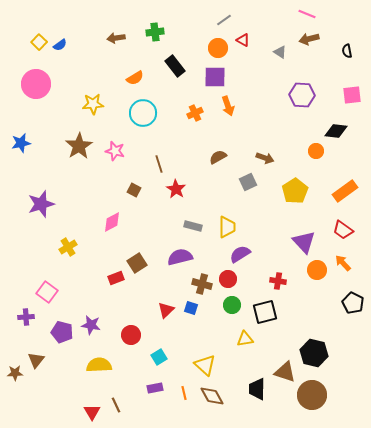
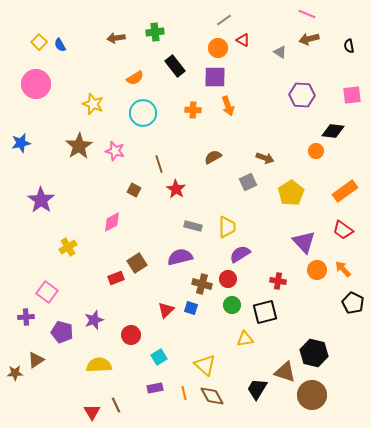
blue semicircle at (60, 45): rotated 96 degrees clockwise
black semicircle at (347, 51): moved 2 px right, 5 px up
yellow star at (93, 104): rotated 25 degrees clockwise
orange cross at (195, 113): moved 2 px left, 3 px up; rotated 28 degrees clockwise
black diamond at (336, 131): moved 3 px left
brown semicircle at (218, 157): moved 5 px left
yellow pentagon at (295, 191): moved 4 px left, 2 px down
purple star at (41, 204): moved 4 px up; rotated 20 degrees counterclockwise
orange arrow at (343, 263): moved 6 px down
purple star at (91, 325): moved 3 px right, 5 px up; rotated 30 degrees counterclockwise
brown triangle at (36, 360): rotated 18 degrees clockwise
black trapezoid at (257, 389): rotated 30 degrees clockwise
